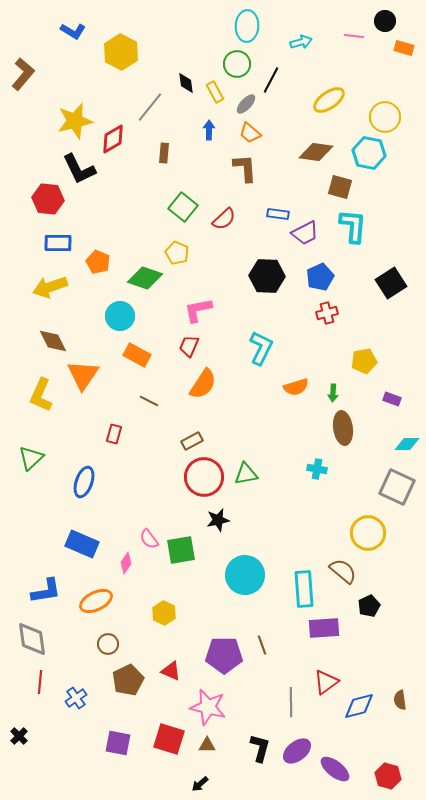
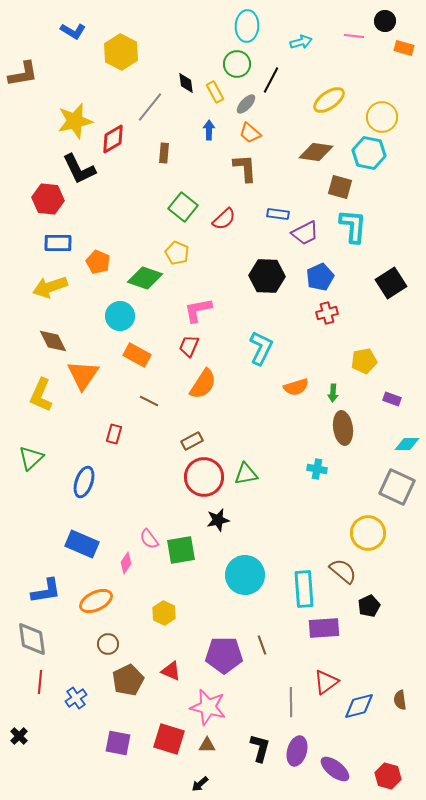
brown L-shape at (23, 74): rotated 40 degrees clockwise
yellow circle at (385, 117): moved 3 px left
purple ellipse at (297, 751): rotated 36 degrees counterclockwise
